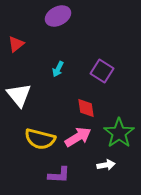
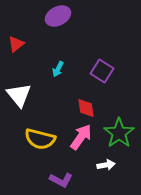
pink arrow: moved 3 px right; rotated 24 degrees counterclockwise
purple L-shape: moved 2 px right, 5 px down; rotated 25 degrees clockwise
